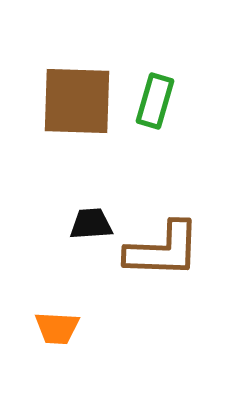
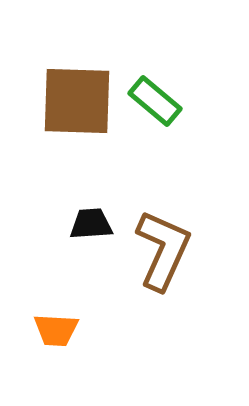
green rectangle: rotated 66 degrees counterclockwise
brown L-shape: rotated 68 degrees counterclockwise
orange trapezoid: moved 1 px left, 2 px down
